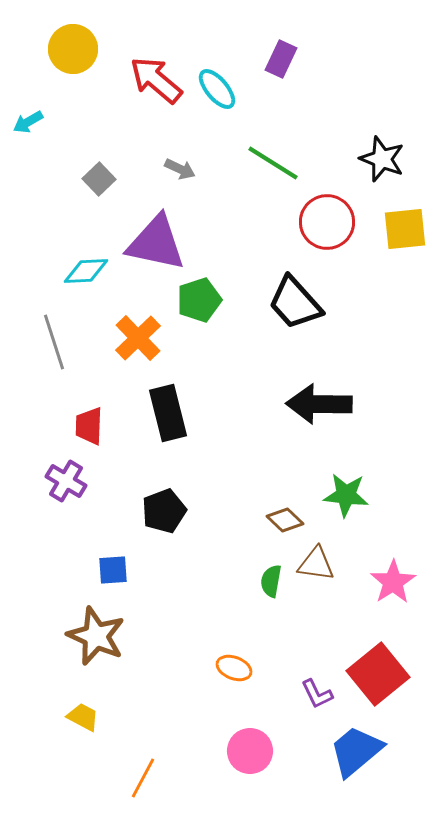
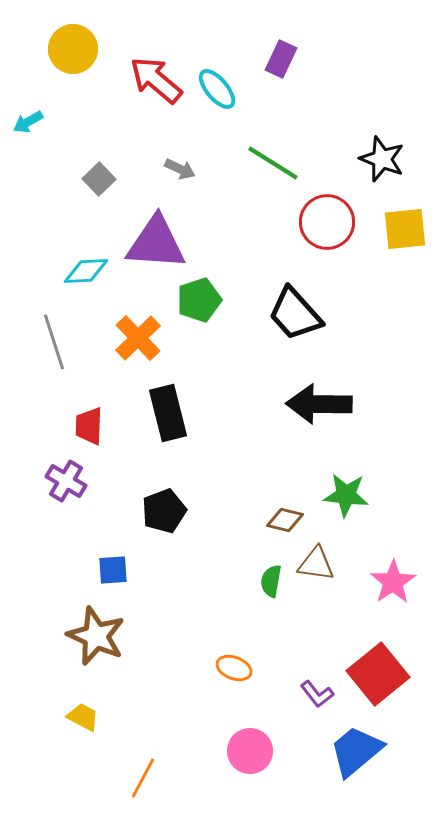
purple triangle: rotated 8 degrees counterclockwise
black trapezoid: moved 11 px down
brown diamond: rotated 30 degrees counterclockwise
purple L-shape: rotated 12 degrees counterclockwise
